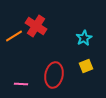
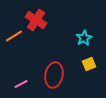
red cross: moved 6 px up
yellow square: moved 3 px right, 2 px up
pink line: rotated 32 degrees counterclockwise
